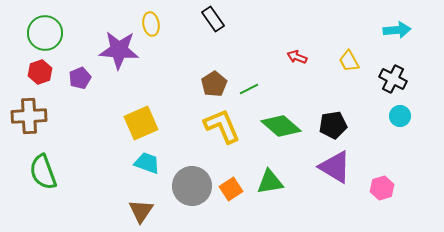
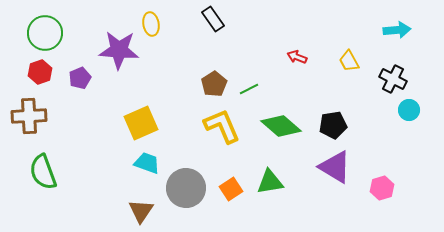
cyan circle: moved 9 px right, 6 px up
gray circle: moved 6 px left, 2 px down
